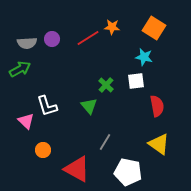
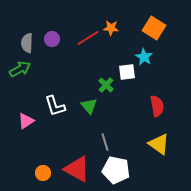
orange star: moved 1 px left, 1 px down
gray semicircle: rotated 96 degrees clockwise
cyan star: rotated 18 degrees clockwise
white square: moved 9 px left, 9 px up
white L-shape: moved 8 px right
pink triangle: rotated 42 degrees clockwise
gray line: rotated 48 degrees counterclockwise
orange circle: moved 23 px down
white pentagon: moved 12 px left, 2 px up
